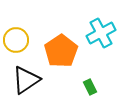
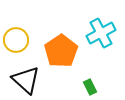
black triangle: rotated 44 degrees counterclockwise
